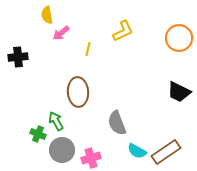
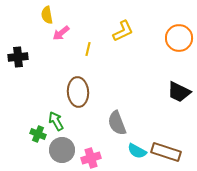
brown rectangle: rotated 52 degrees clockwise
